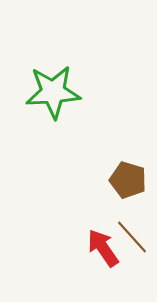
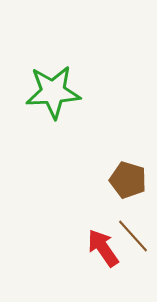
brown line: moved 1 px right, 1 px up
